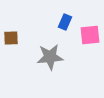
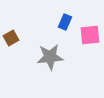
brown square: rotated 28 degrees counterclockwise
